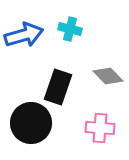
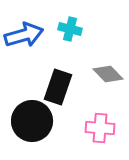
gray diamond: moved 2 px up
black circle: moved 1 px right, 2 px up
